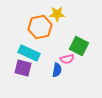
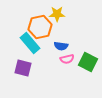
green square: moved 9 px right, 16 px down
cyan rectangle: moved 1 px right, 10 px up; rotated 25 degrees clockwise
blue semicircle: moved 4 px right, 24 px up; rotated 88 degrees clockwise
